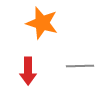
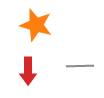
orange star: moved 6 px left, 2 px down
